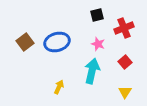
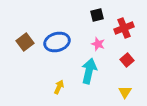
red square: moved 2 px right, 2 px up
cyan arrow: moved 3 px left
